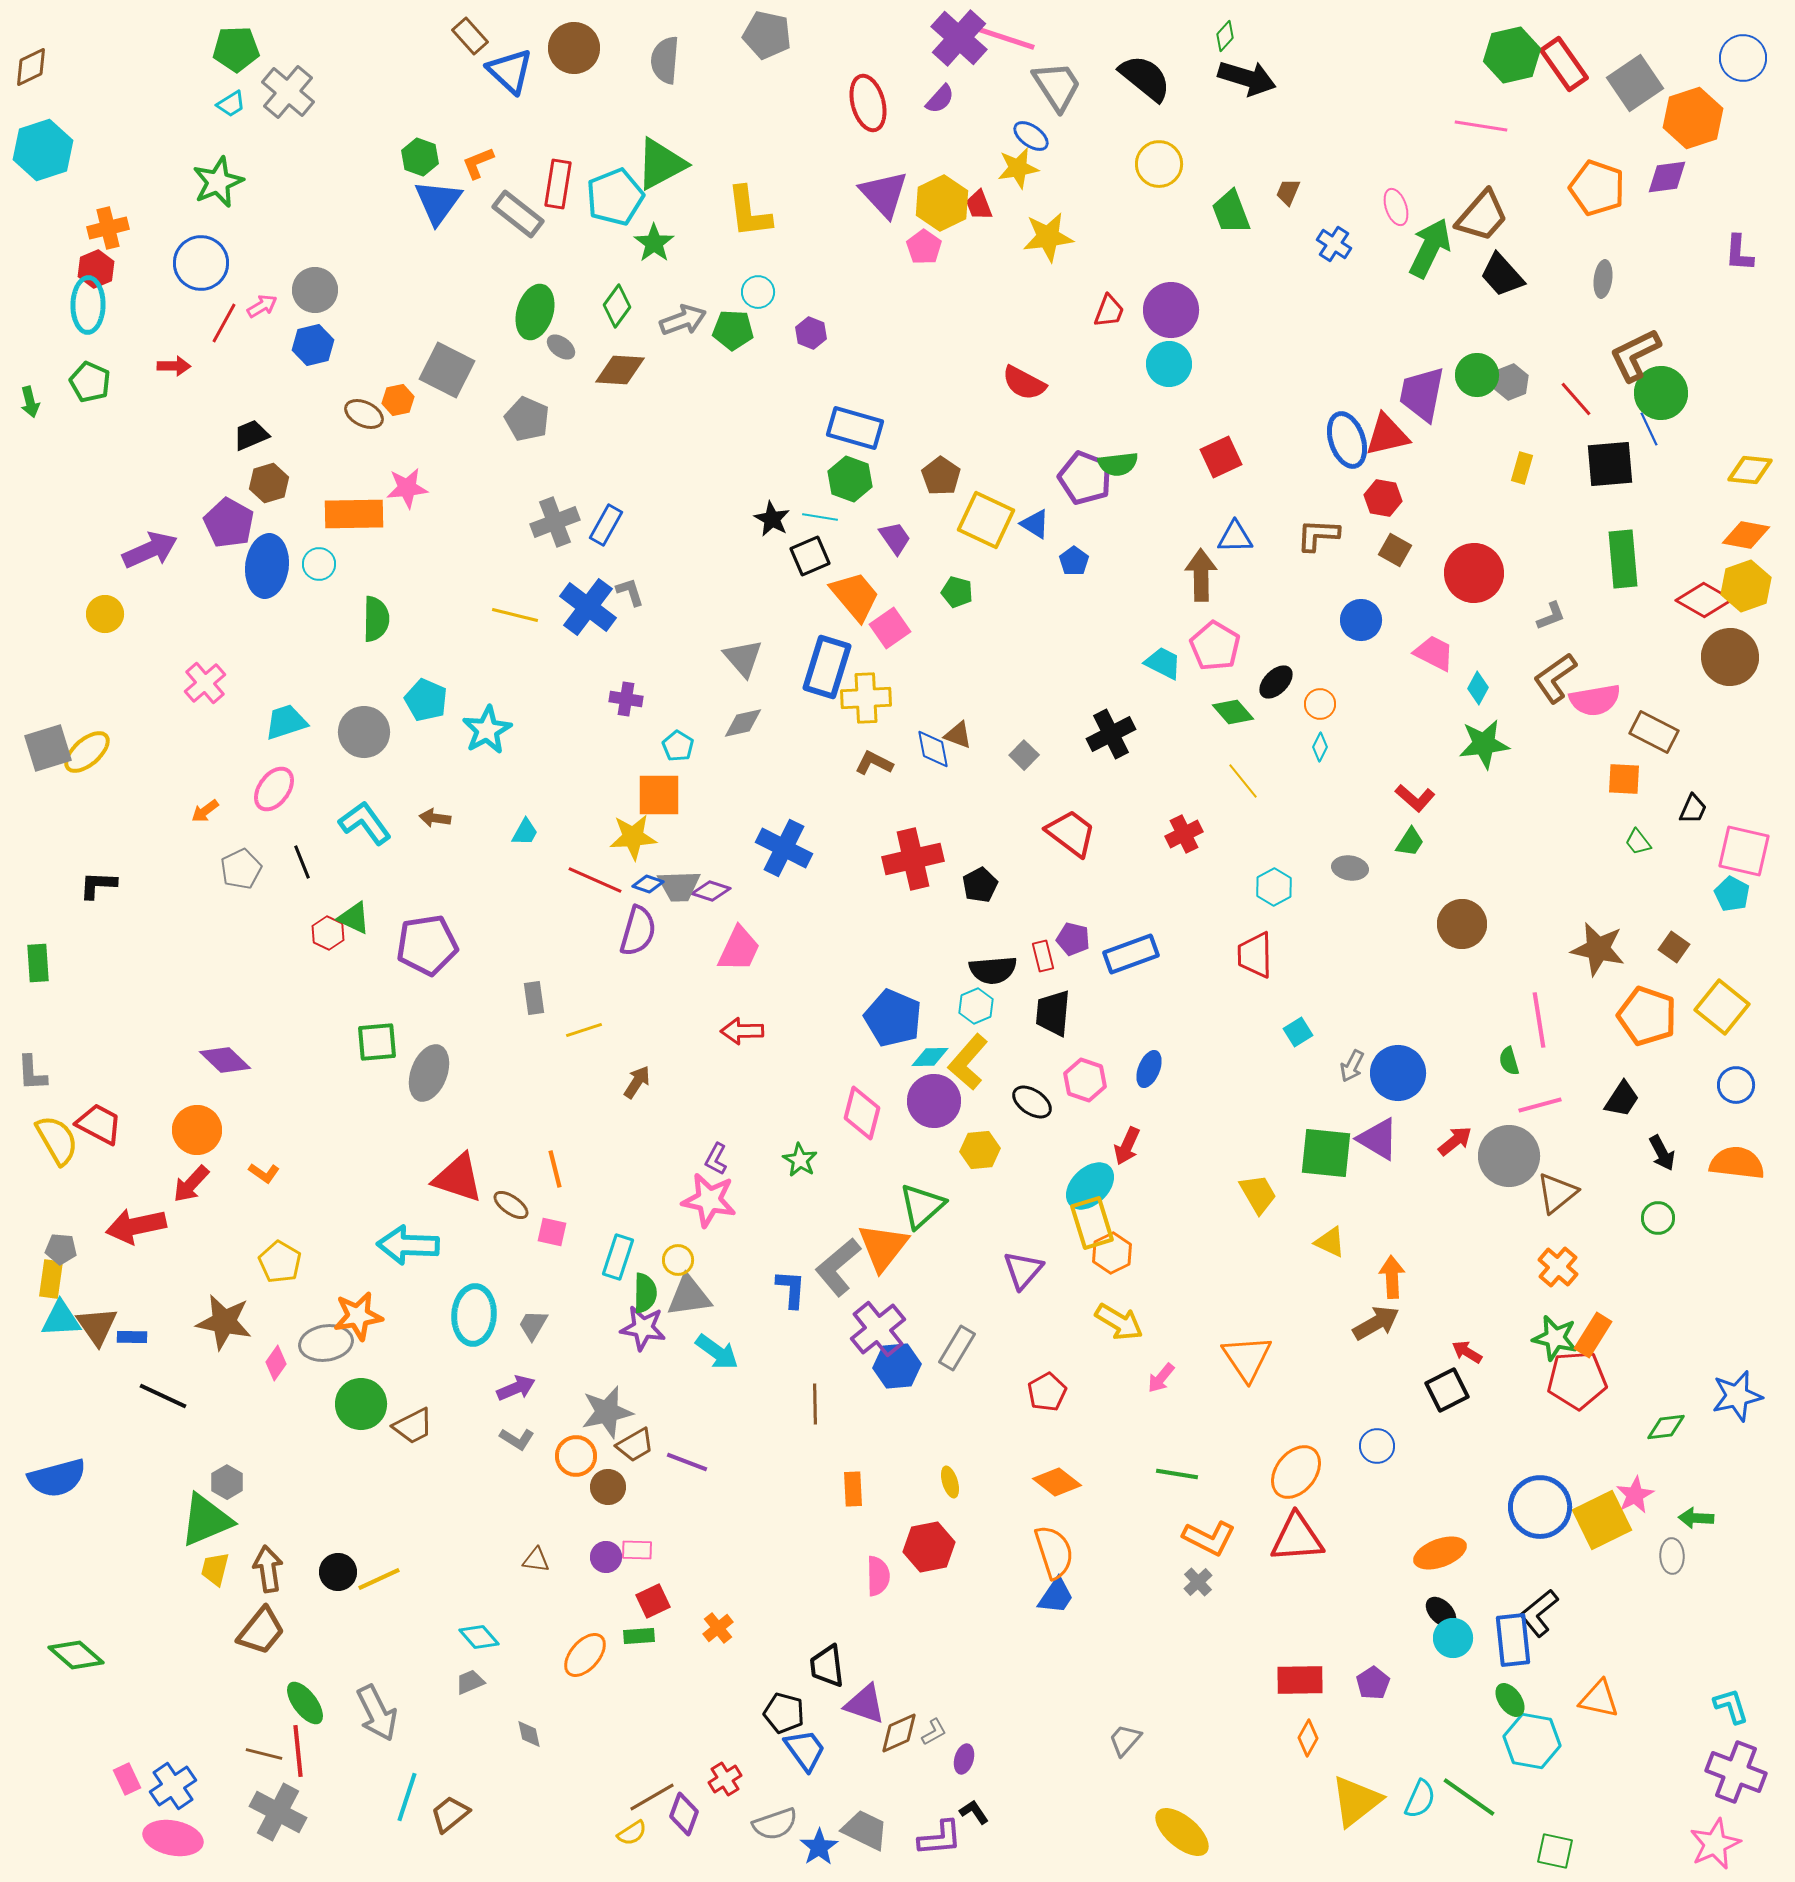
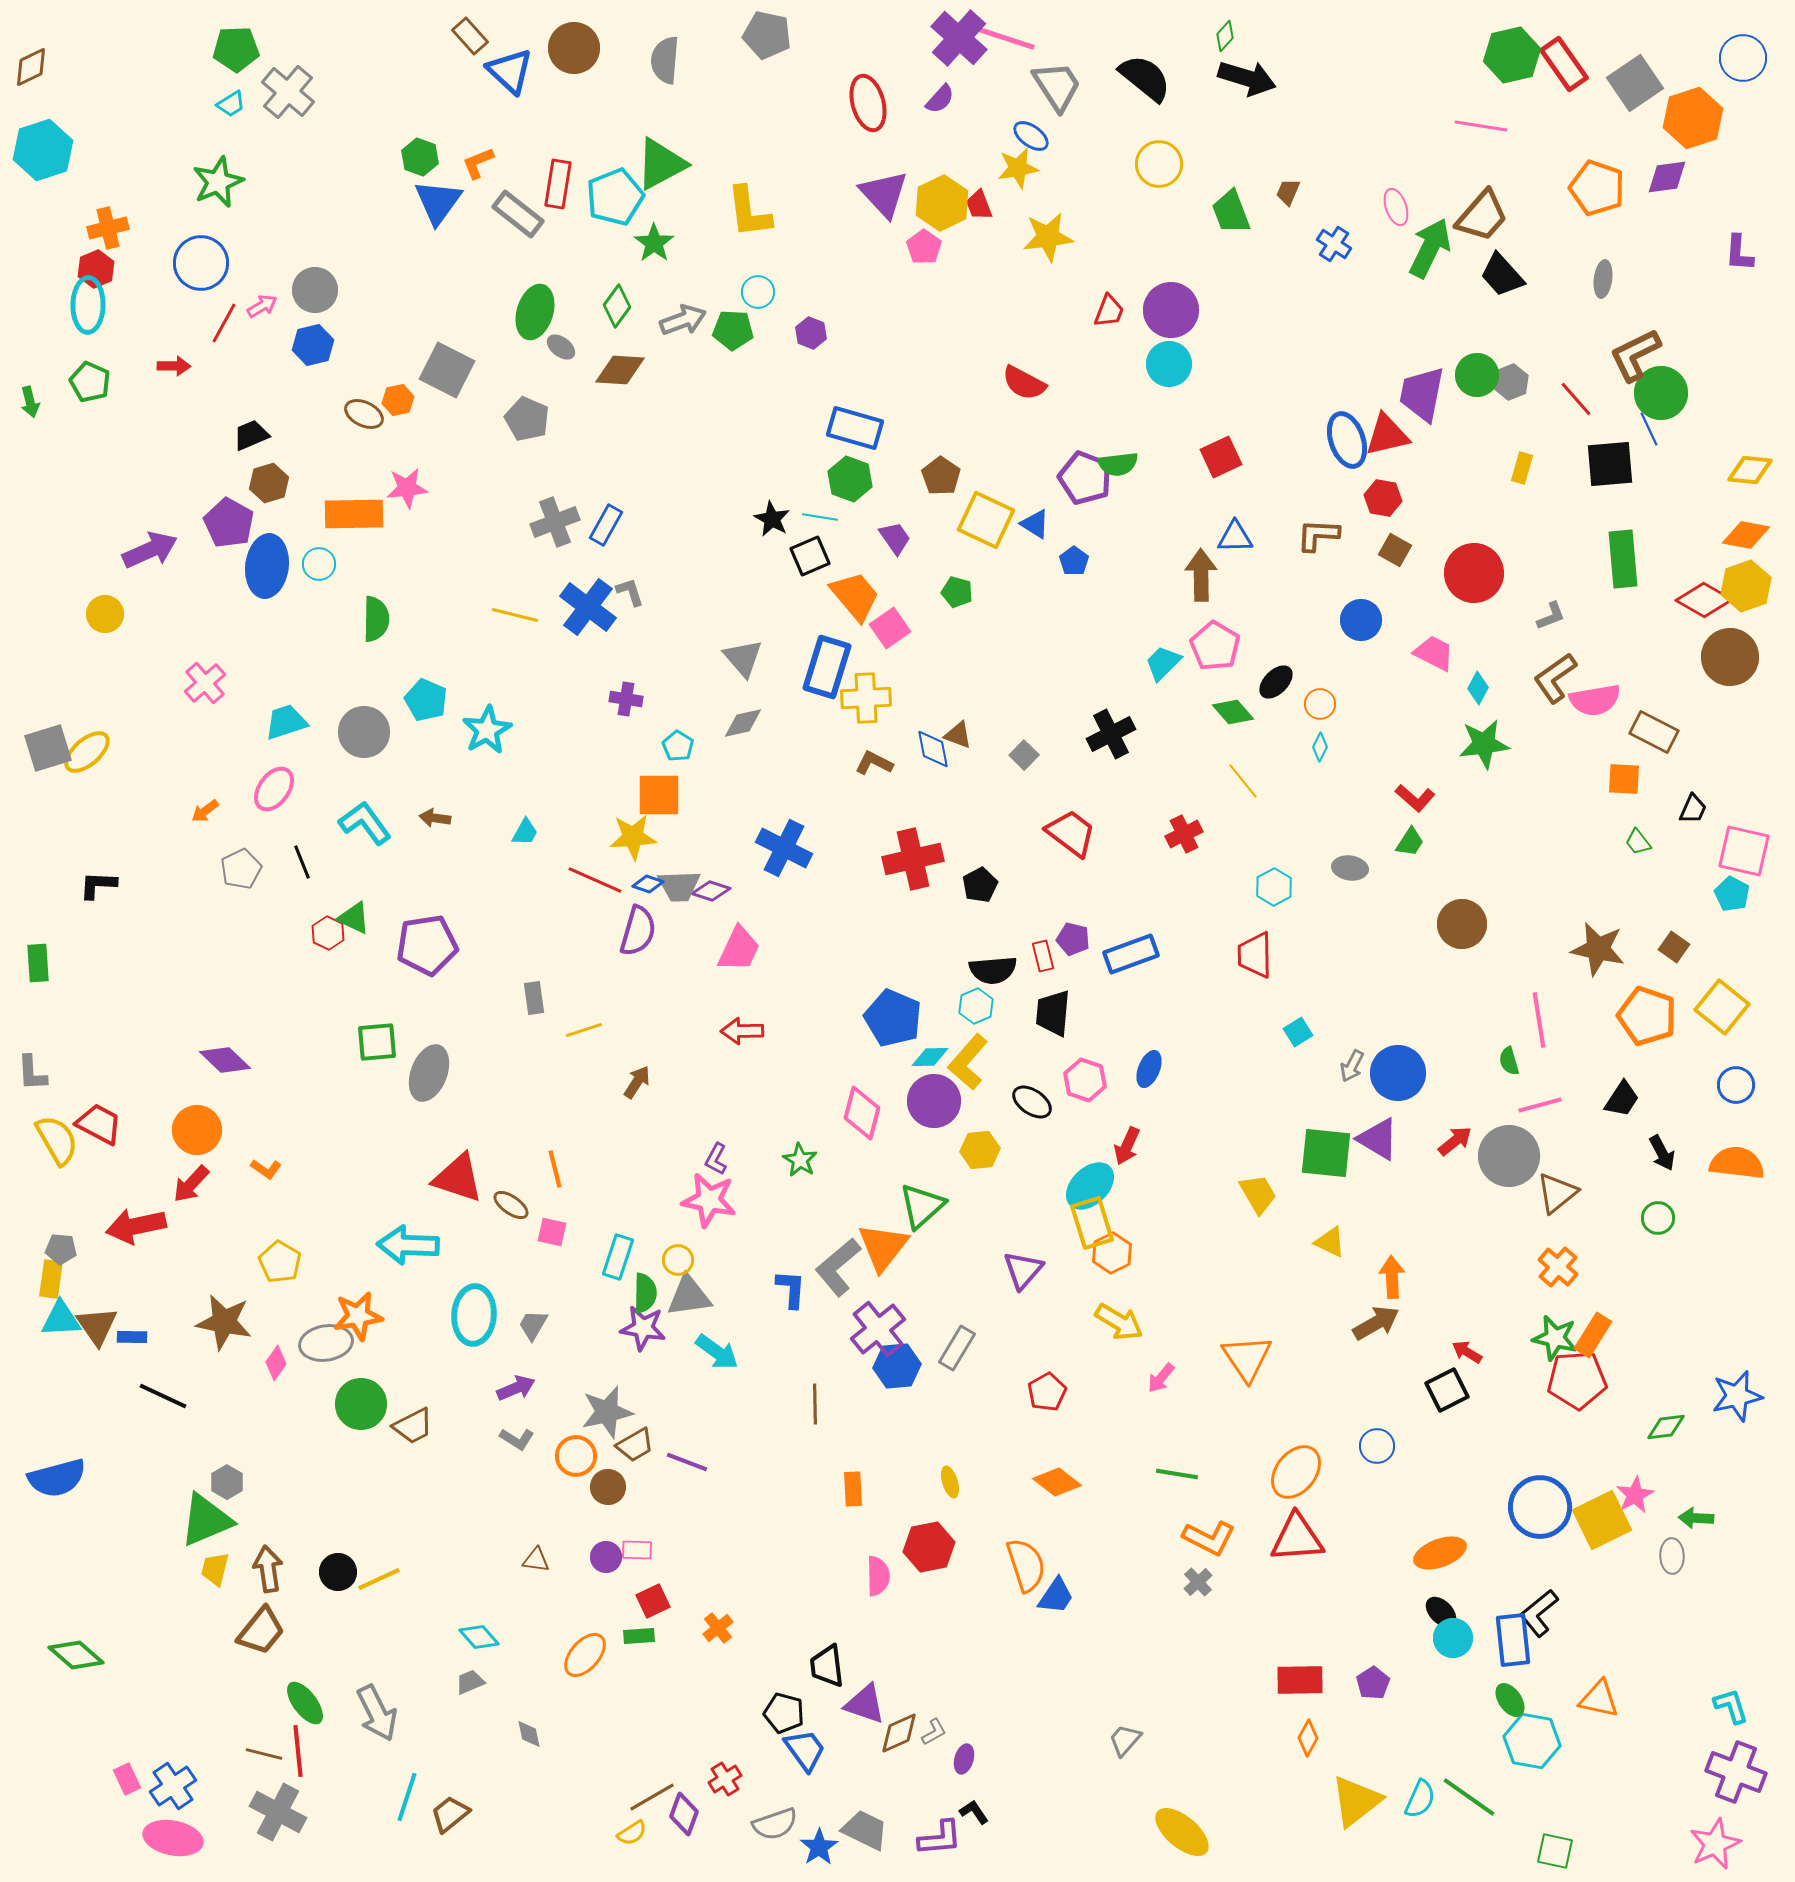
cyan trapezoid at (1163, 663): rotated 72 degrees counterclockwise
orange L-shape at (264, 1173): moved 2 px right, 4 px up
orange semicircle at (1054, 1552): moved 28 px left, 13 px down
